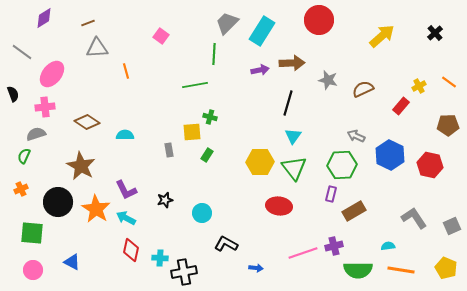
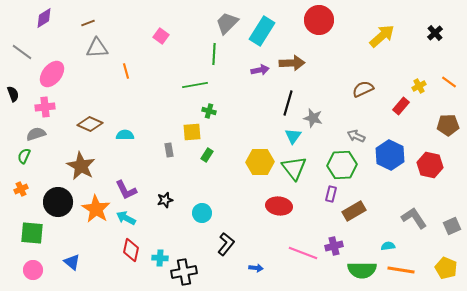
gray star at (328, 80): moved 15 px left, 38 px down
green cross at (210, 117): moved 1 px left, 6 px up
brown diamond at (87, 122): moved 3 px right, 2 px down; rotated 10 degrees counterclockwise
black L-shape at (226, 244): rotated 100 degrees clockwise
pink line at (303, 253): rotated 40 degrees clockwise
blue triangle at (72, 262): rotated 12 degrees clockwise
green semicircle at (358, 270): moved 4 px right
